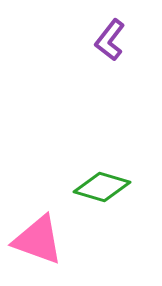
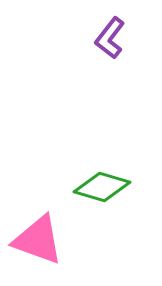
purple L-shape: moved 2 px up
